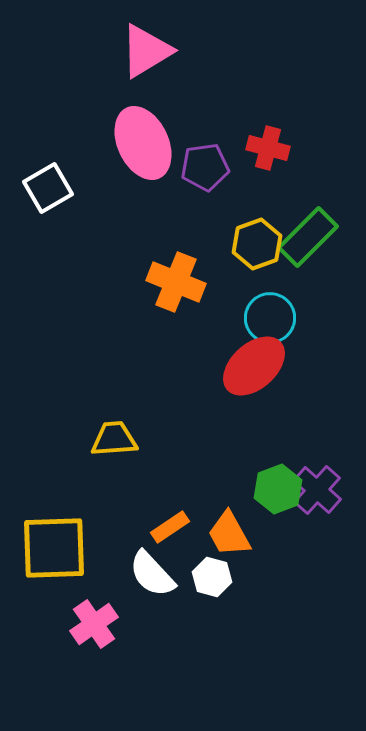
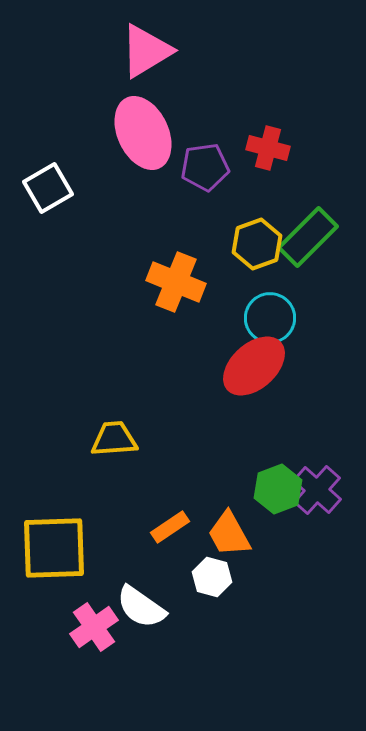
pink ellipse: moved 10 px up
white semicircle: moved 11 px left, 33 px down; rotated 12 degrees counterclockwise
pink cross: moved 3 px down
